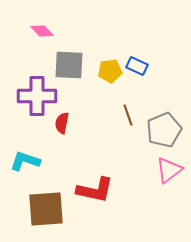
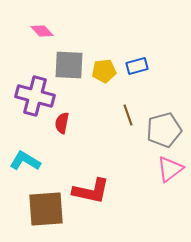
blue rectangle: rotated 40 degrees counterclockwise
yellow pentagon: moved 6 px left
purple cross: moved 2 px left; rotated 15 degrees clockwise
gray pentagon: rotated 8 degrees clockwise
cyan L-shape: rotated 12 degrees clockwise
pink triangle: moved 1 px right, 1 px up
red L-shape: moved 4 px left, 1 px down
